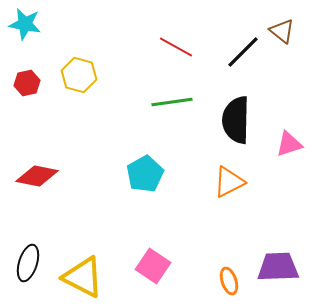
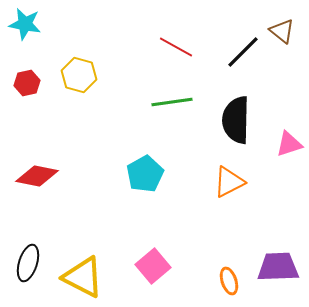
pink square: rotated 16 degrees clockwise
